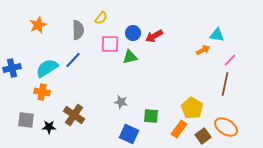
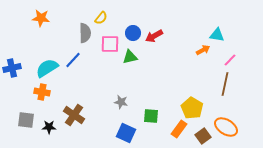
orange star: moved 3 px right, 7 px up; rotated 30 degrees clockwise
gray semicircle: moved 7 px right, 3 px down
blue square: moved 3 px left, 1 px up
